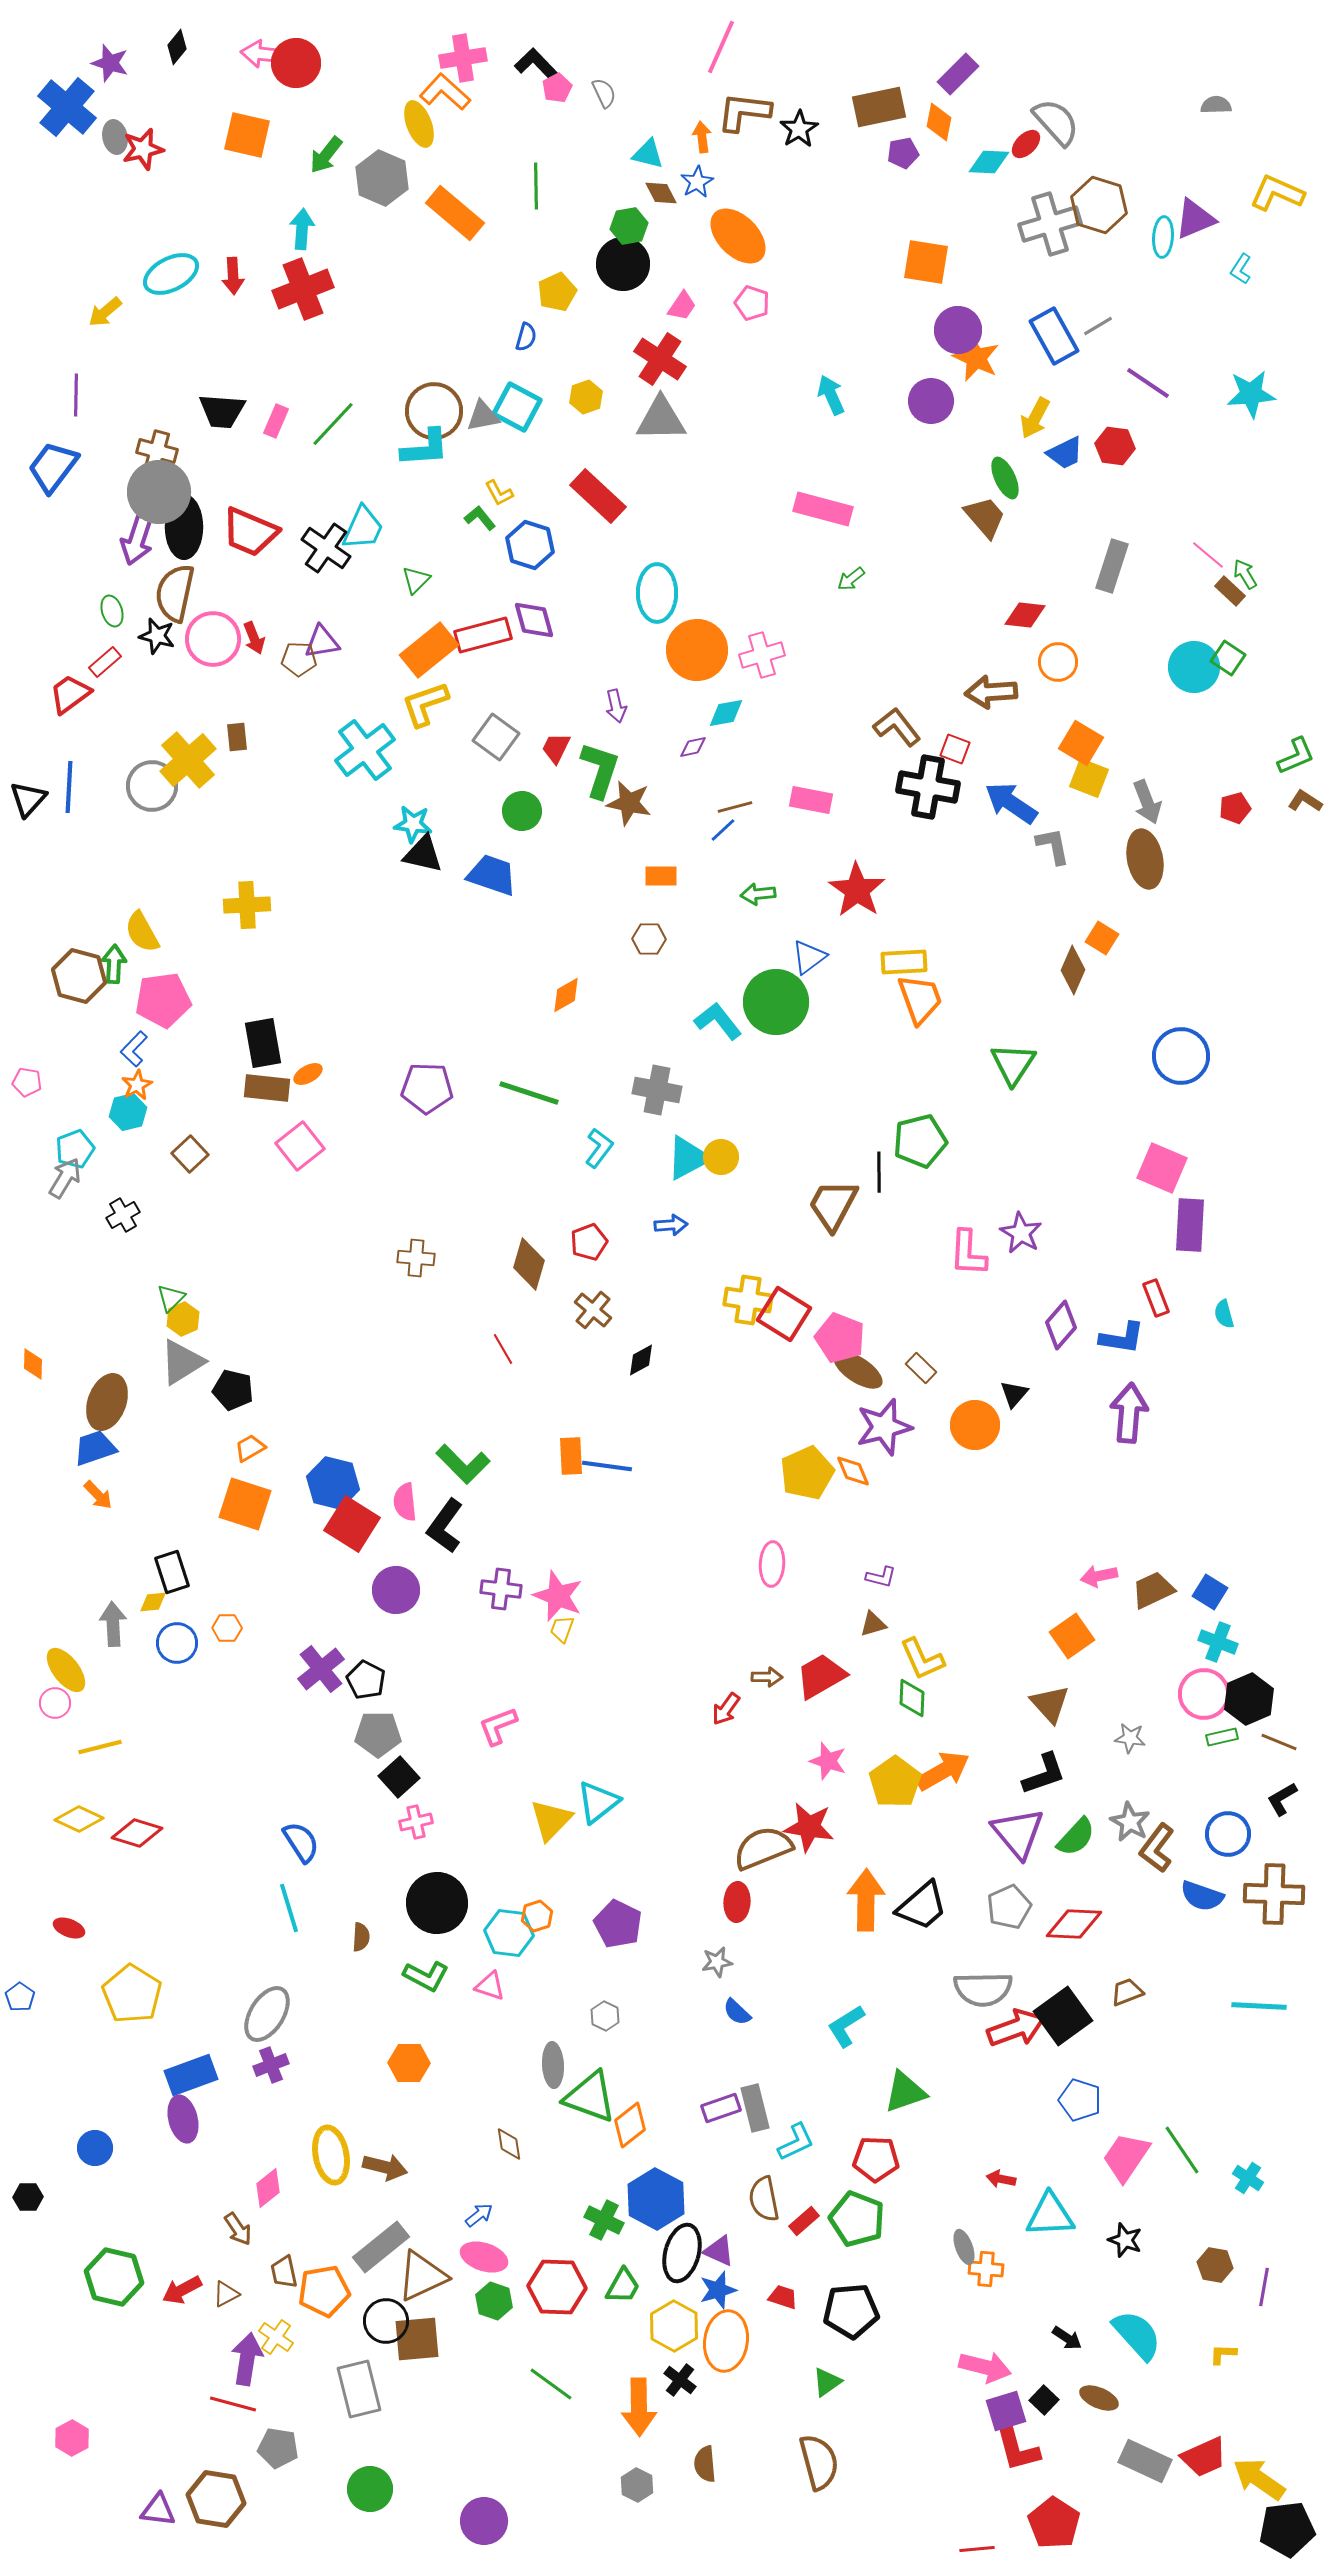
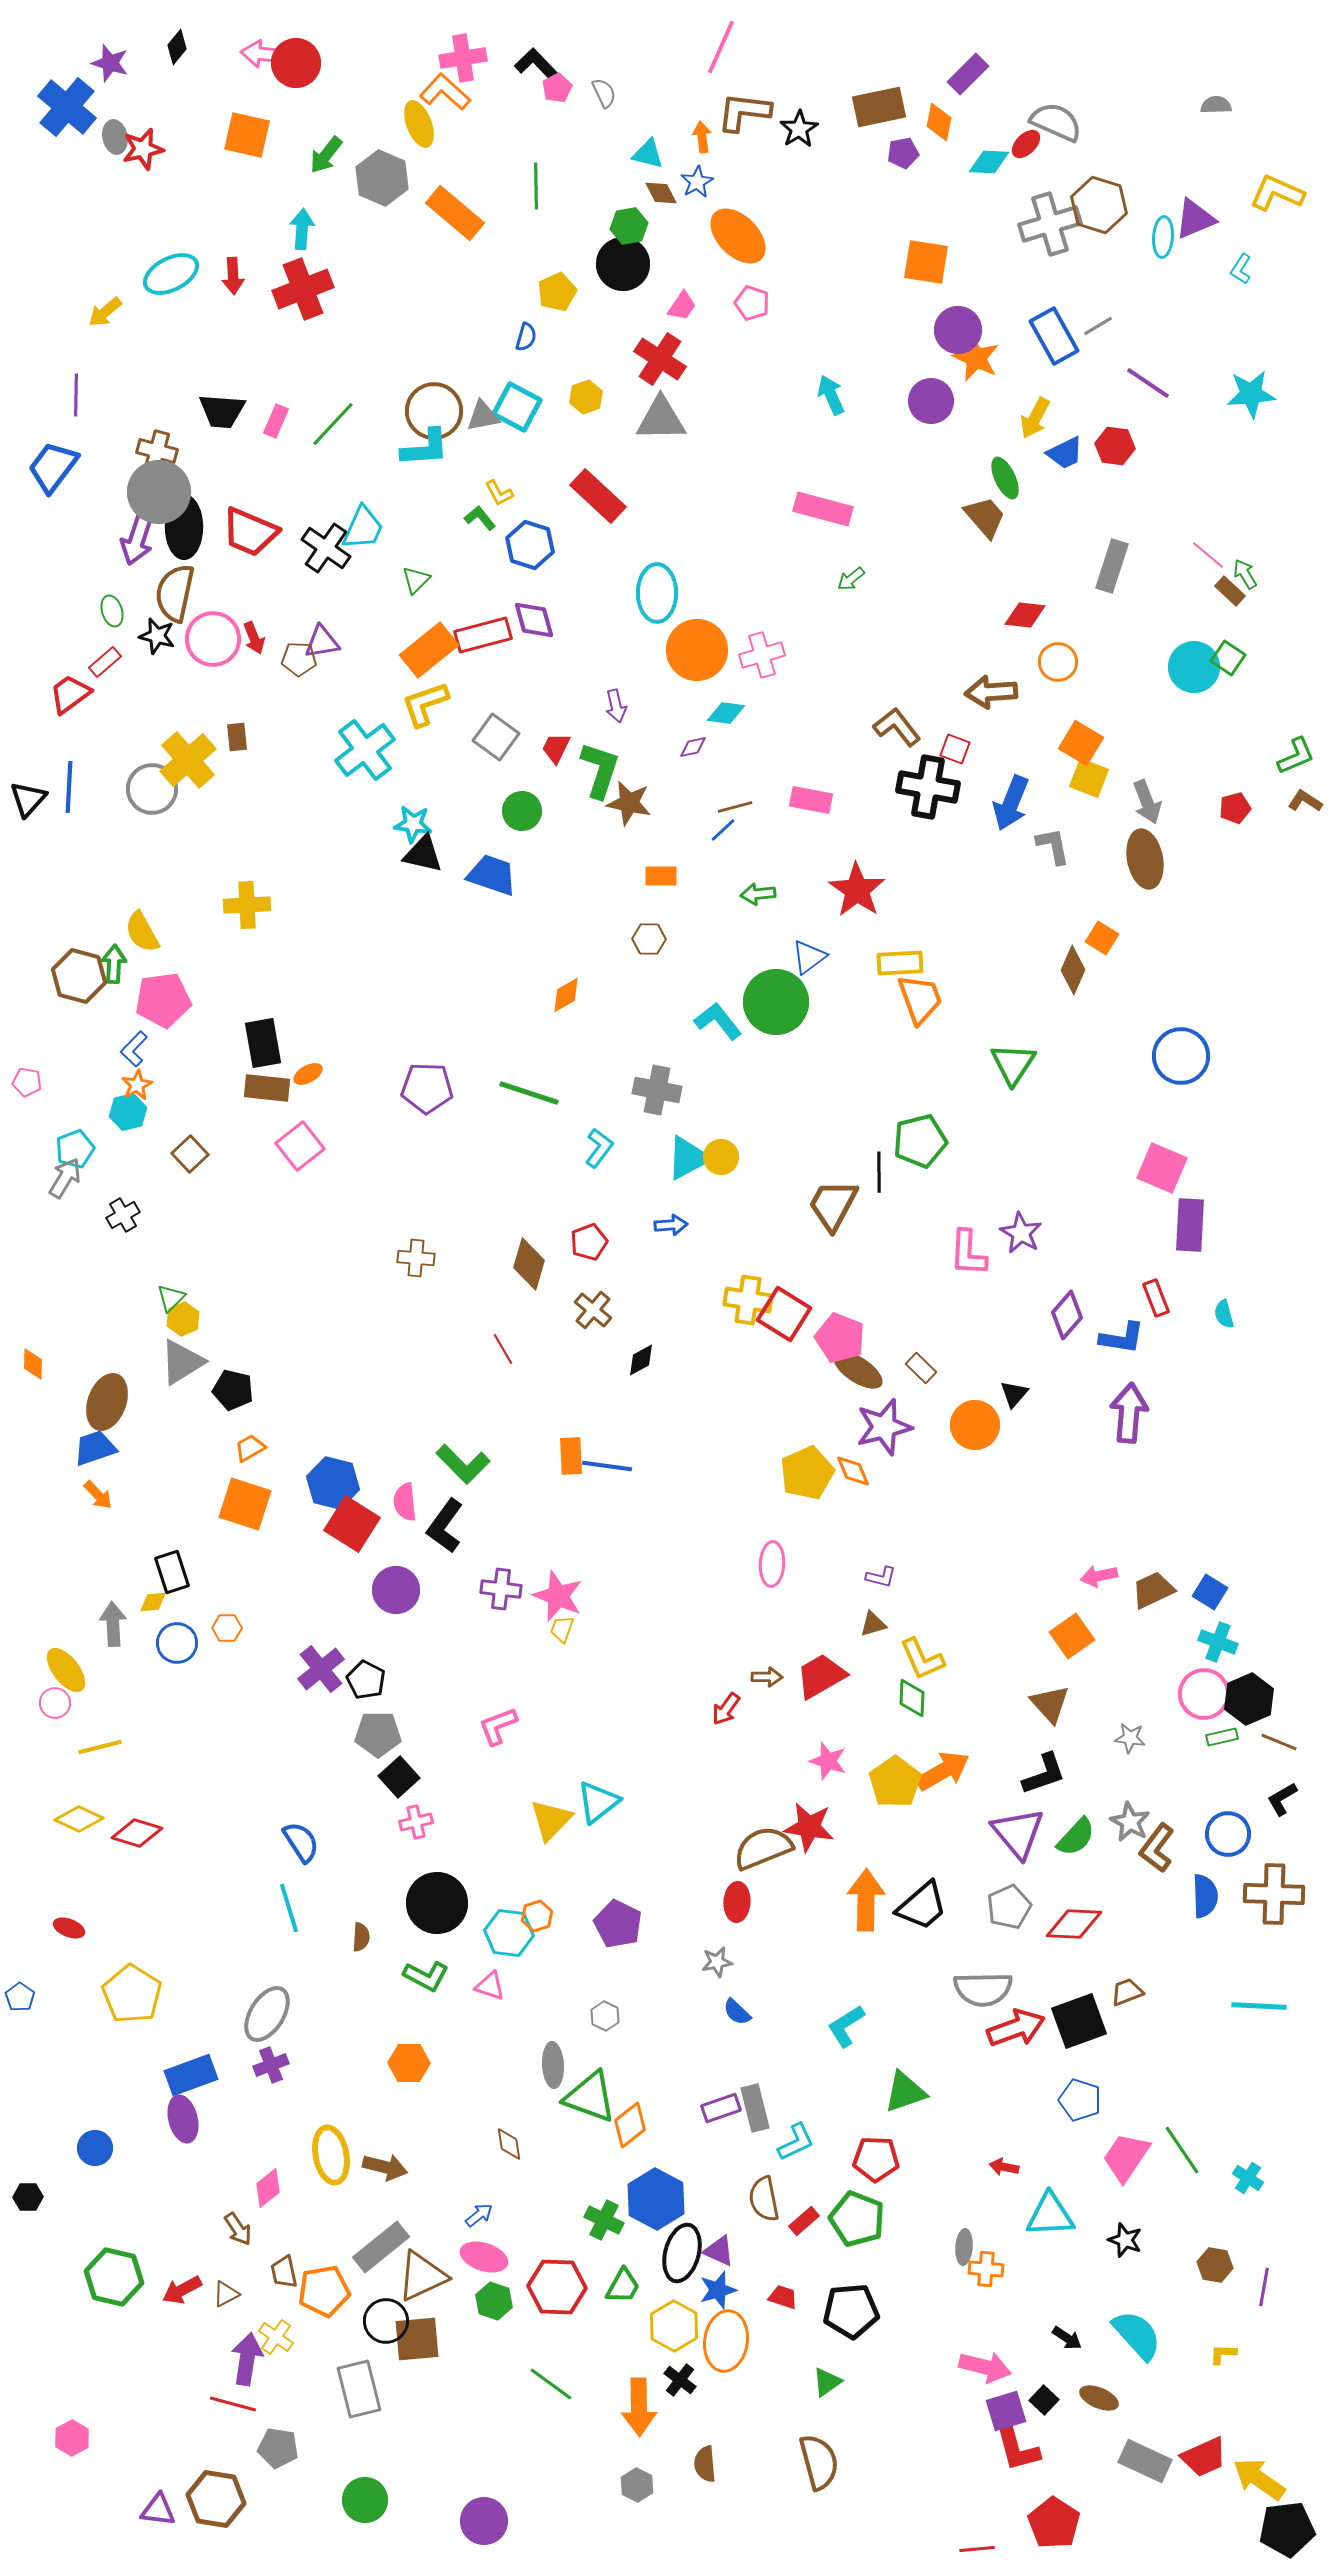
purple rectangle at (958, 74): moved 10 px right
gray semicircle at (1056, 122): rotated 24 degrees counterclockwise
cyan diamond at (726, 713): rotated 18 degrees clockwise
gray circle at (152, 786): moved 3 px down
blue arrow at (1011, 803): rotated 102 degrees counterclockwise
yellow rectangle at (904, 962): moved 4 px left, 1 px down
purple diamond at (1061, 1325): moved 6 px right, 10 px up
blue semicircle at (1202, 1896): moved 3 px right; rotated 111 degrees counterclockwise
black square at (1063, 2016): moved 16 px right, 5 px down; rotated 16 degrees clockwise
red arrow at (1001, 2179): moved 3 px right, 12 px up
gray ellipse at (964, 2247): rotated 24 degrees clockwise
green circle at (370, 2489): moved 5 px left, 11 px down
